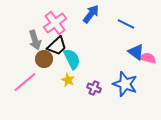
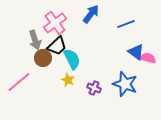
blue line: rotated 48 degrees counterclockwise
brown circle: moved 1 px left, 1 px up
pink line: moved 6 px left
